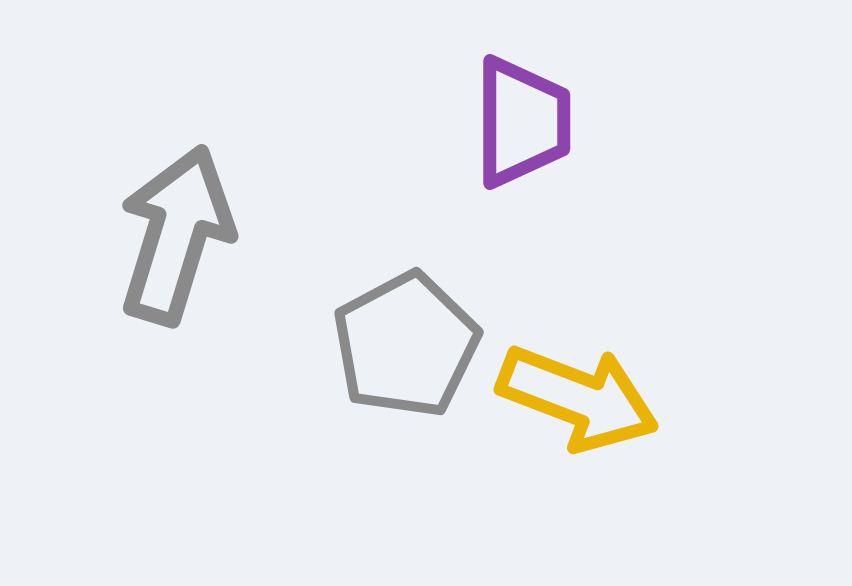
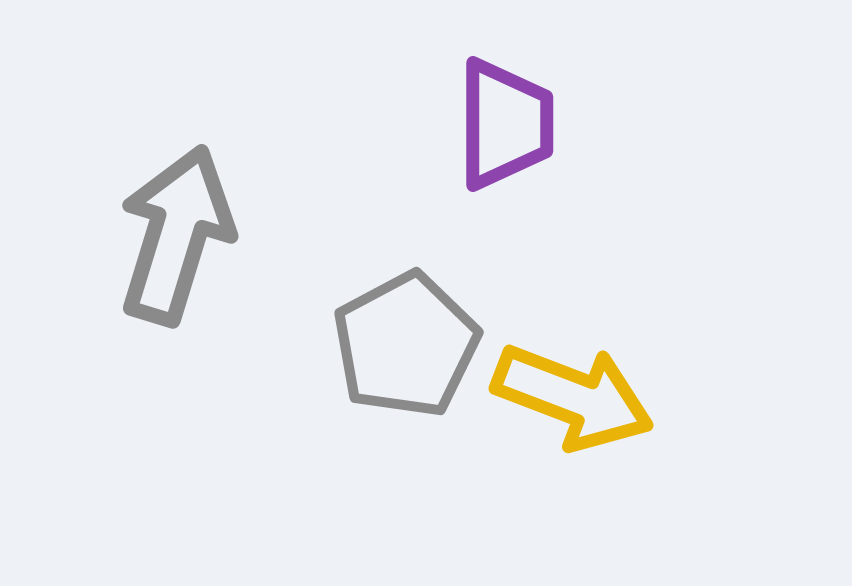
purple trapezoid: moved 17 px left, 2 px down
yellow arrow: moved 5 px left, 1 px up
